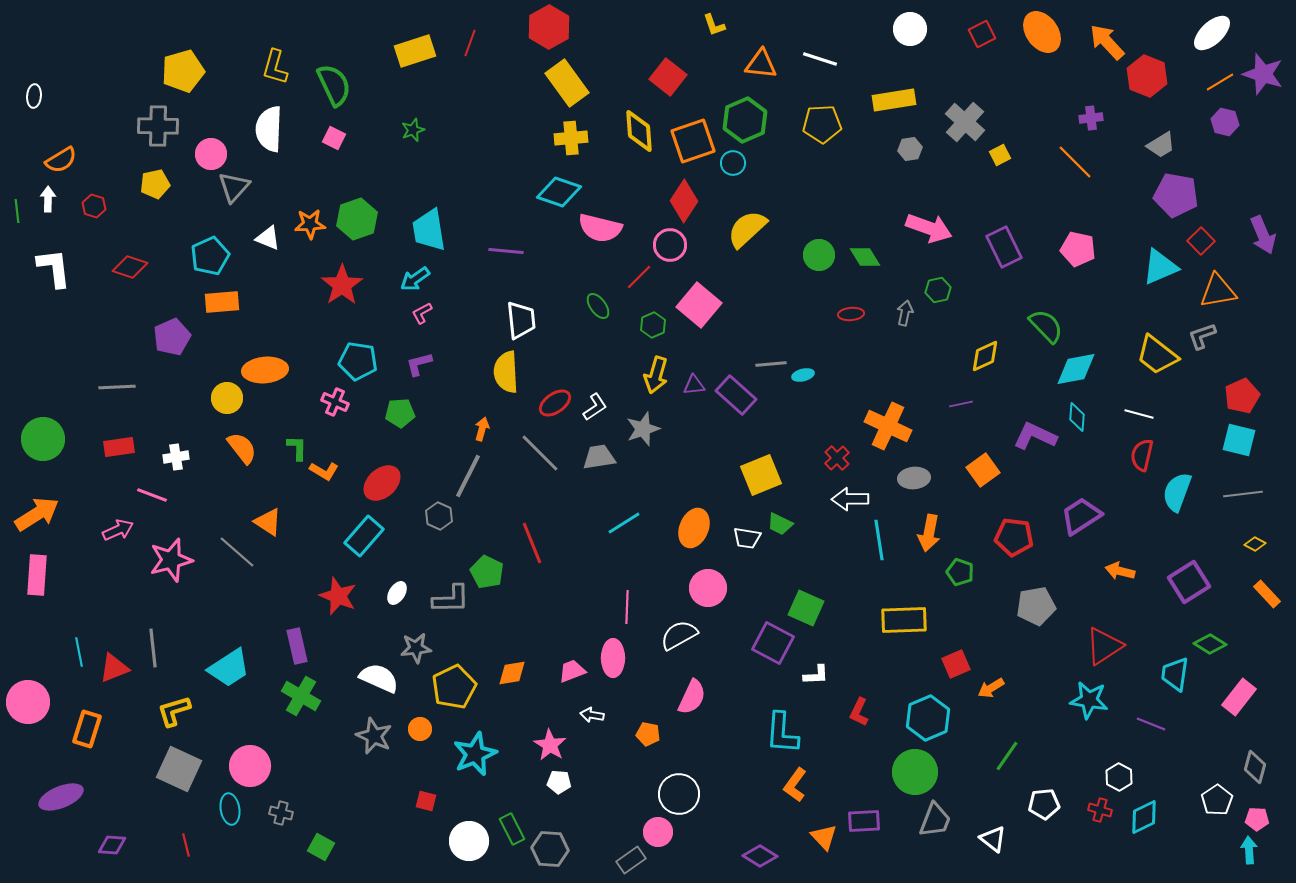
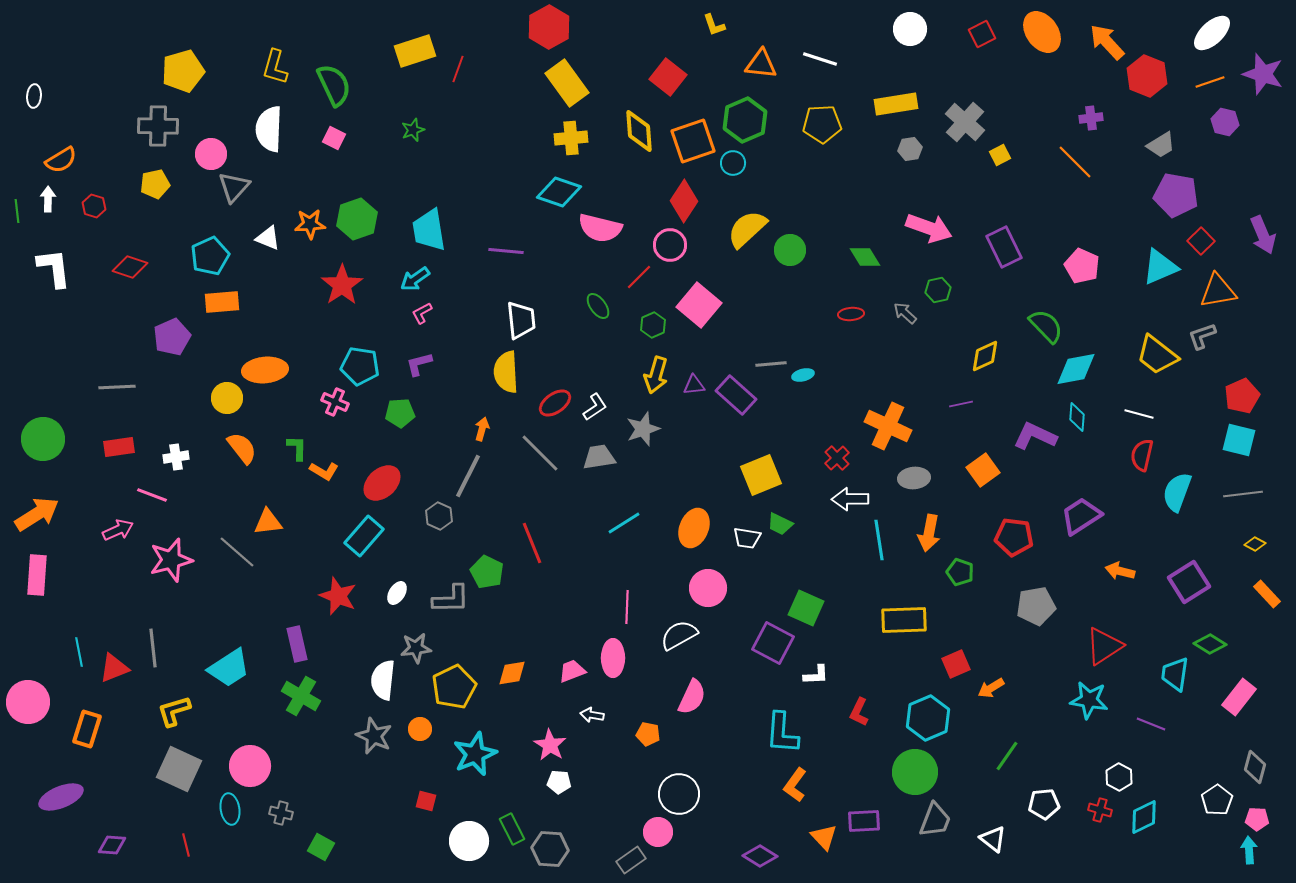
red line at (470, 43): moved 12 px left, 26 px down
orange line at (1220, 82): moved 10 px left; rotated 12 degrees clockwise
yellow rectangle at (894, 100): moved 2 px right, 4 px down
pink pentagon at (1078, 249): moved 4 px right, 17 px down; rotated 12 degrees clockwise
green circle at (819, 255): moved 29 px left, 5 px up
gray arrow at (905, 313): rotated 60 degrees counterclockwise
cyan pentagon at (358, 361): moved 2 px right, 5 px down
orange triangle at (268, 522): rotated 40 degrees counterclockwise
purple rectangle at (297, 646): moved 2 px up
white semicircle at (379, 678): moved 4 px right, 2 px down; rotated 108 degrees counterclockwise
